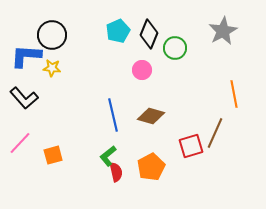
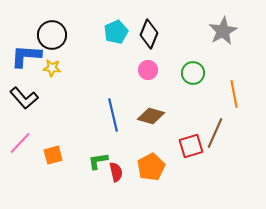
cyan pentagon: moved 2 px left, 1 px down
green circle: moved 18 px right, 25 px down
pink circle: moved 6 px right
green L-shape: moved 10 px left, 5 px down; rotated 30 degrees clockwise
